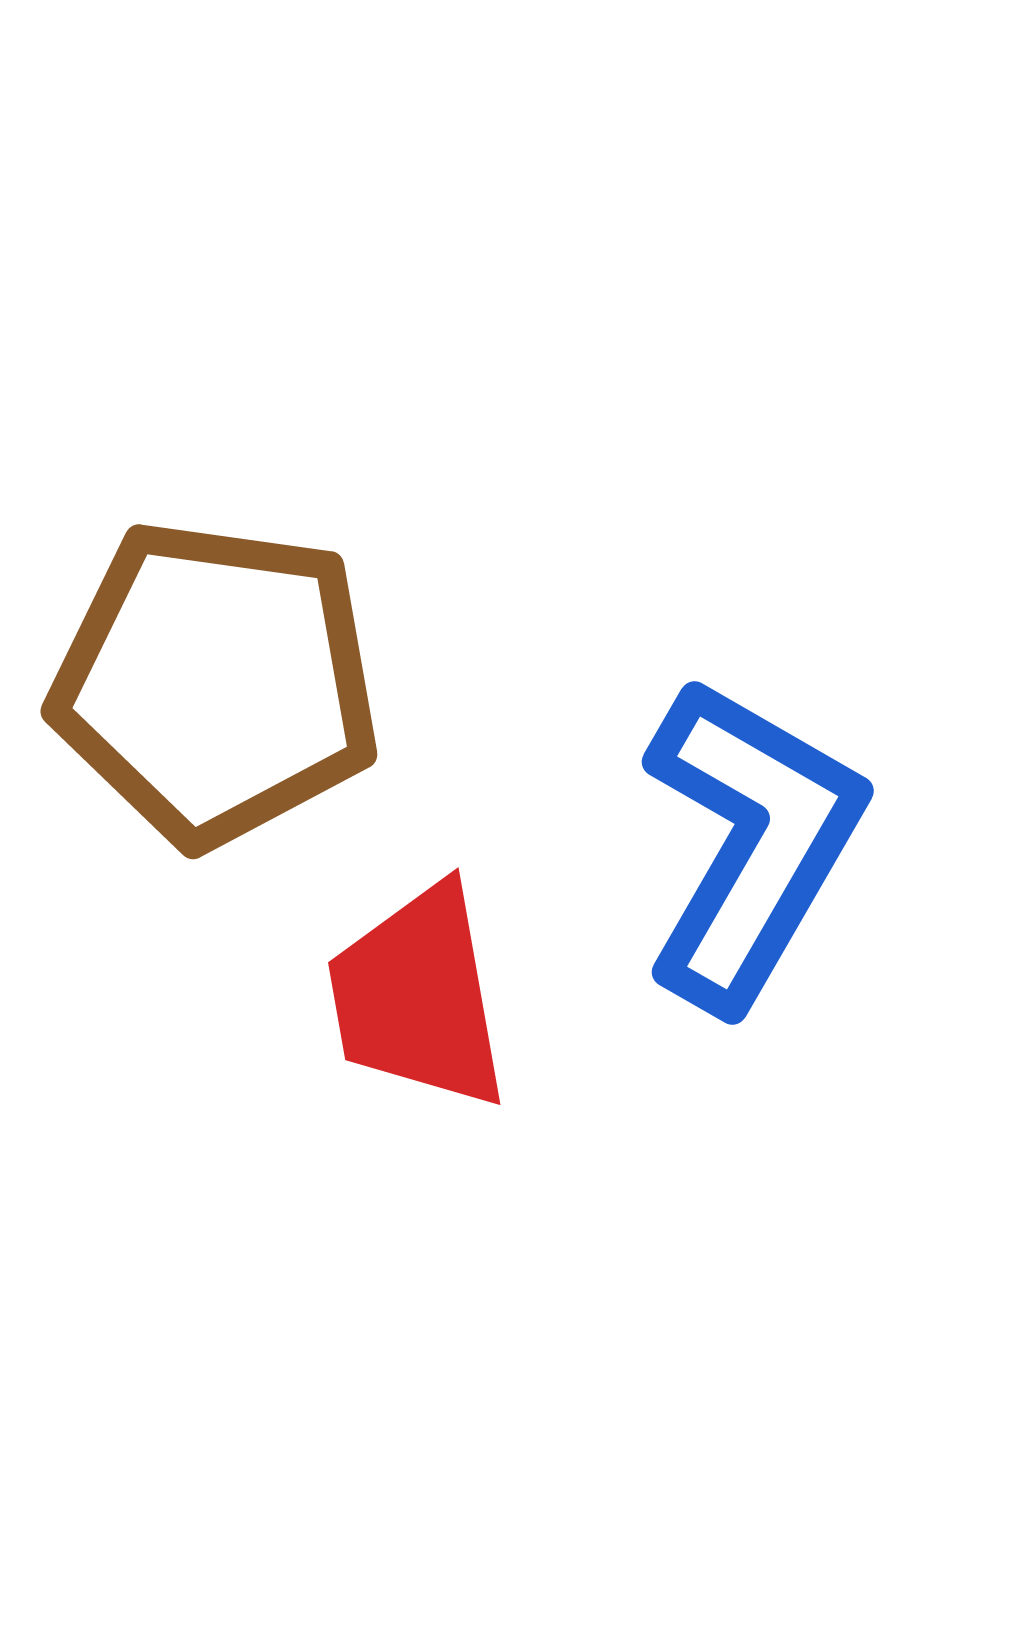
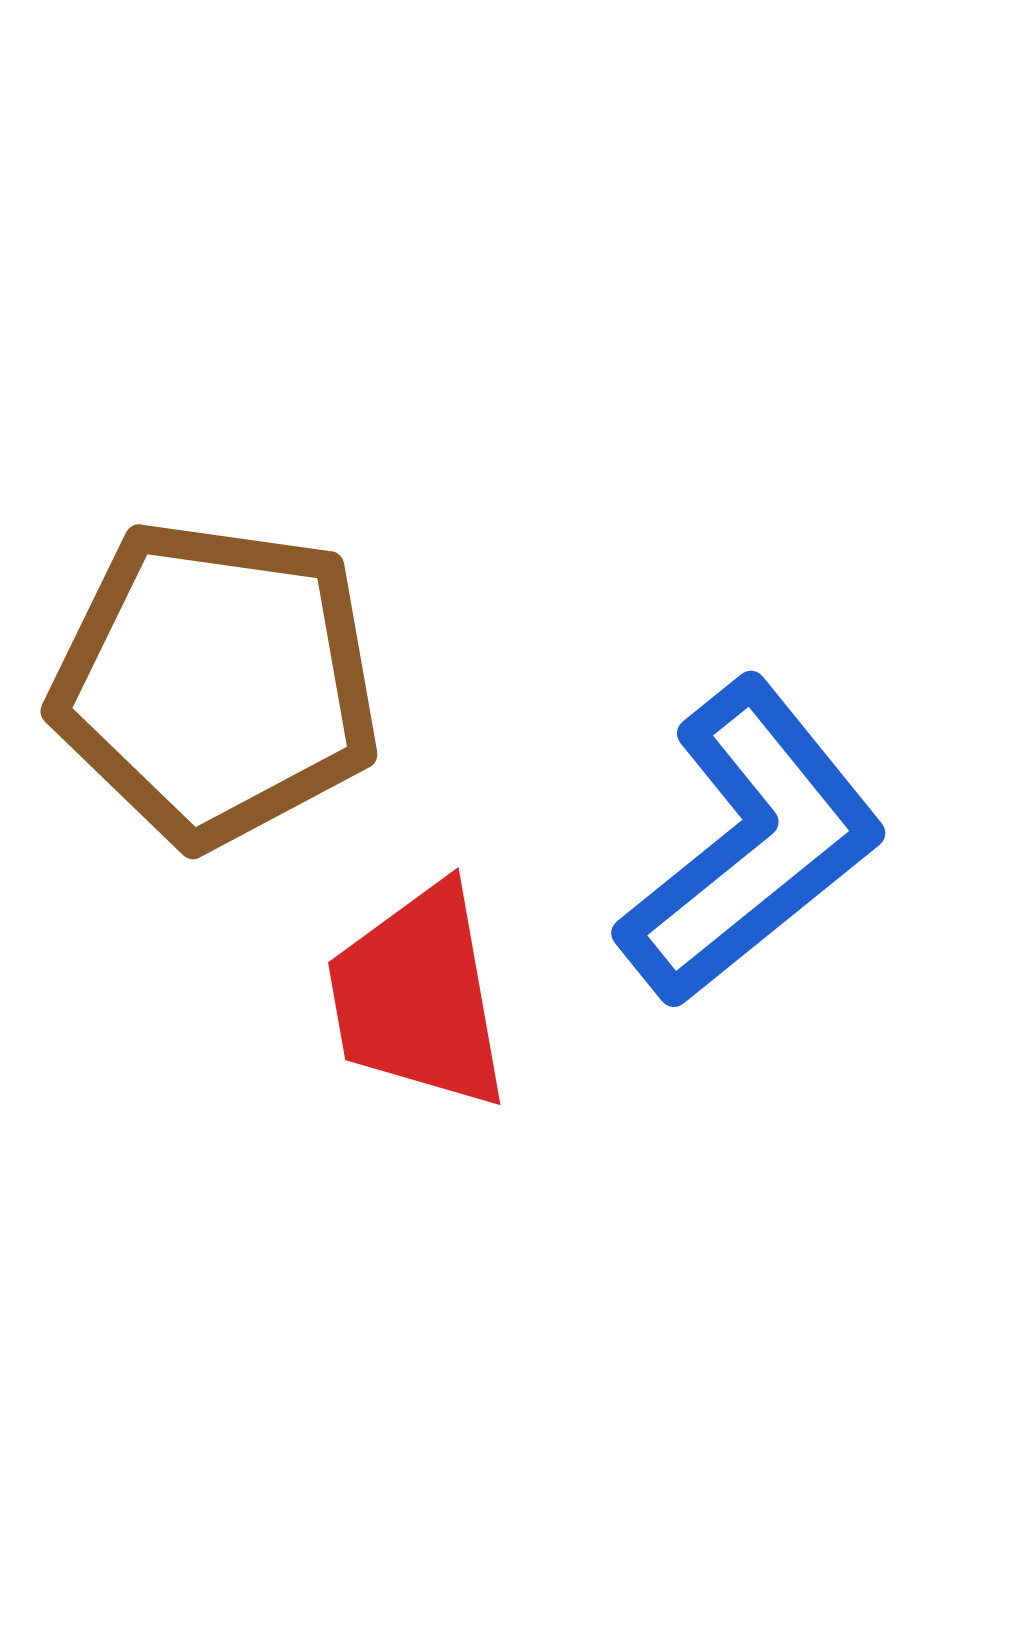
blue L-shape: rotated 21 degrees clockwise
